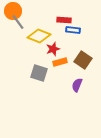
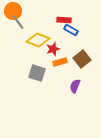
blue rectangle: moved 2 px left; rotated 24 degrees clockwise
yellow diamond: moved 1 px left, 4 px down
brown square: moved 1 px left, 1 px up; rotated 18 degrees clockwise
gray square: moved 2 px left
purple semicircle: moved 2 px left, 1 px down
